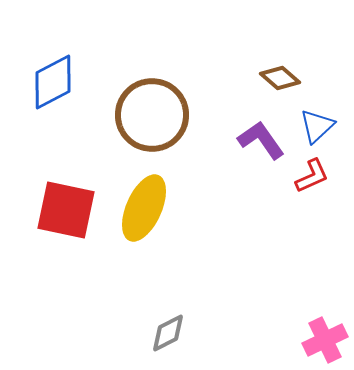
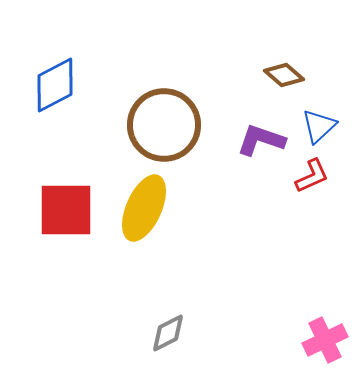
brown diamond: moved 4 px right, 3 px up
blue diamond: moved 2 px right, 3 px down
brown circle: moved 12 px right, 10 px down
blue triangle: moved 2 px right
purple L-shape: rotated 36 degrees counterclockwise
red square: rotated 12 degrees counterclockwise
